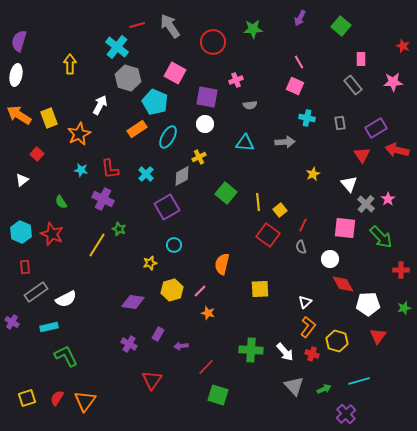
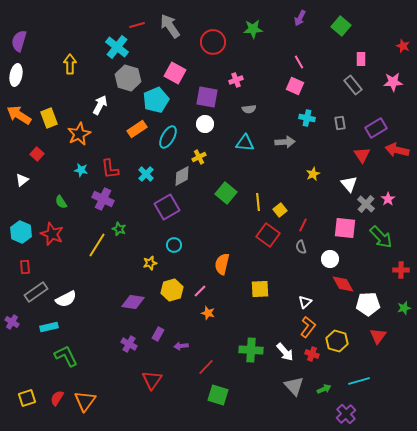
cyan pentagon at (155, 102): moved 1 px right, 2 px up; rotated 25 degrees clockwise
gray semicircle at (250, 105): moved 1 px left, 4 px down
